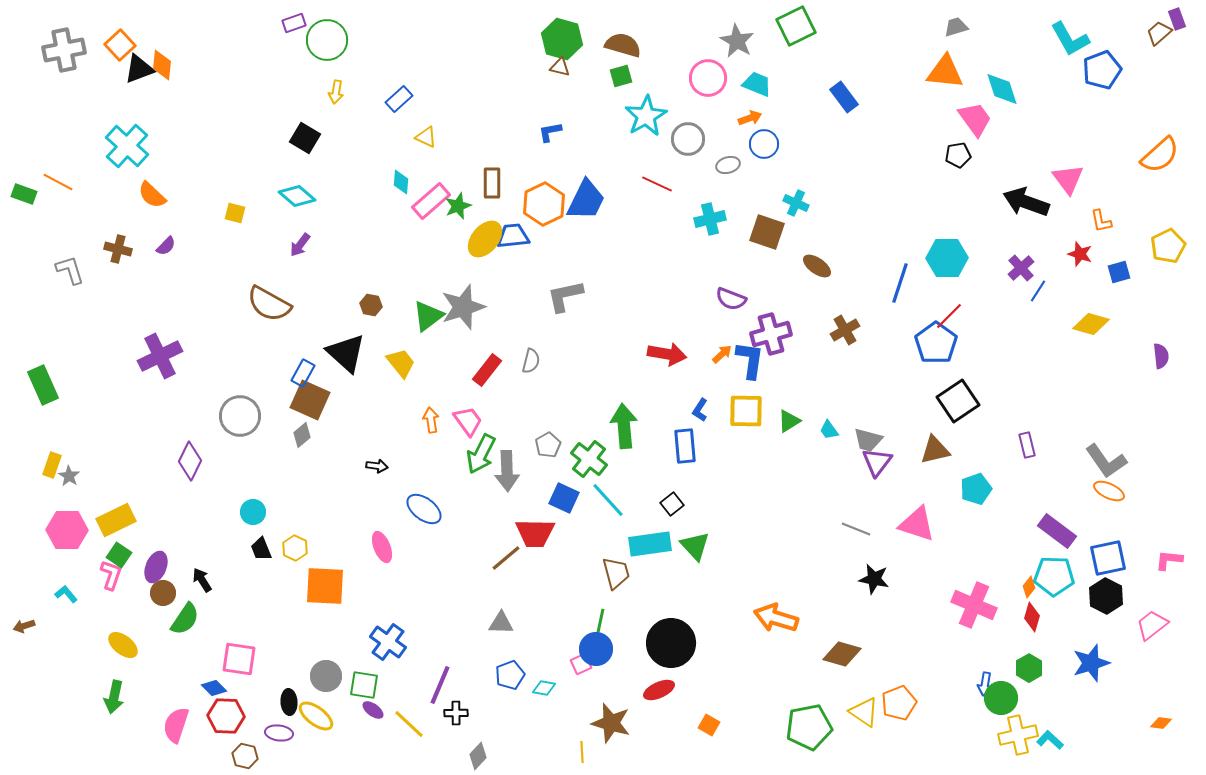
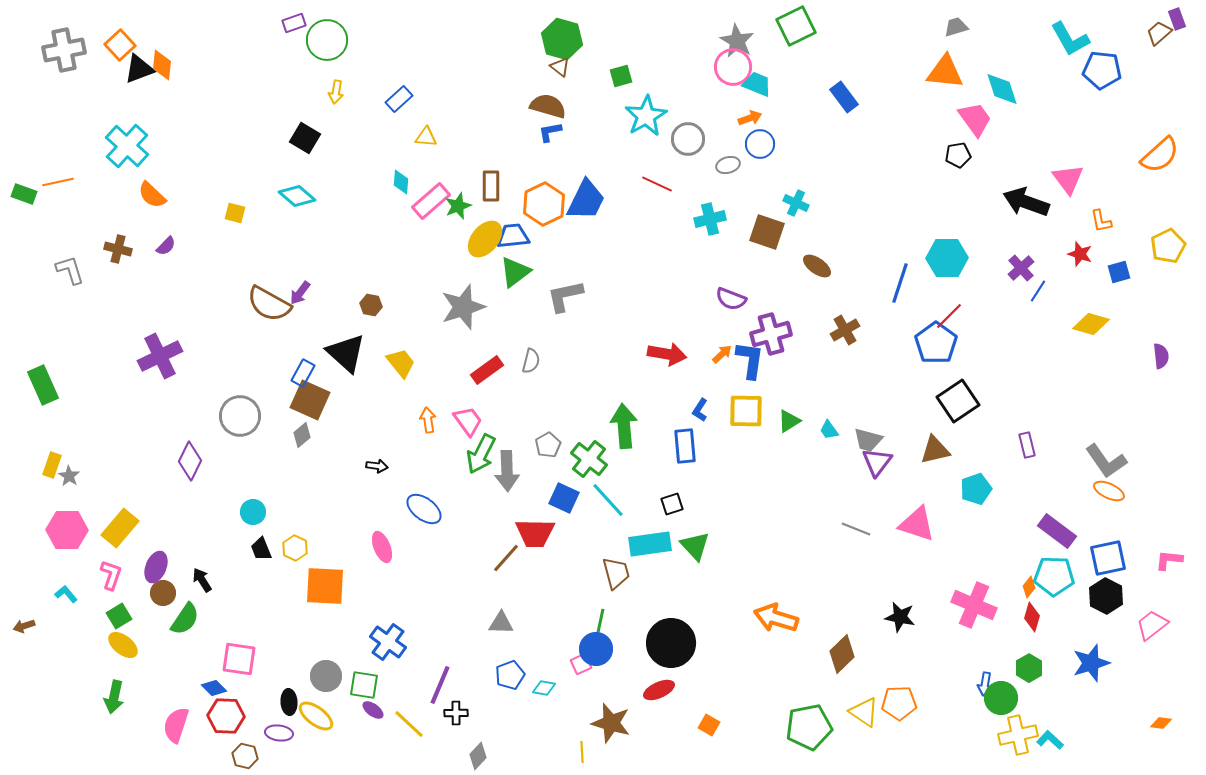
brown semicircle at (623, 45): moved 75 px left, 61 px down
brown triangle at (560, 67): rotated 25 degrees clockwise
blue pentagon at (1102, 70): rotated 27 degrees clockwise
pink circle at (708, 78): moved 25 px right, 11 px up
yellow triangle at (426, 137): rotated 20 degrees counterclockwise
blue circle at (764, 144): moved 4 px left
orange line at (58, 182): rotated 40 degrees counterclockwise
brown rectangle at (492, 183): moved 1 px left, 3 px down
purple arrow at (300, 245): moved 48 px down
green triangle at (428, 316): moved 87 px right, 44 px up
red rectangle at (487, 370): rotated 16 degrees clockwise
orange arrow at (431, 420): moved 3 px left
black square at (672, 504): rotated 20 degrees clockwise
yellow rectangle at (116, 520): moved 4 px right, 8 px down; rotated 24 degrees counterclockwise
green square at (119, 555): moved 61 px down; rotated 25 degrees clockwise
brown line at (506, 558): rotated 8 degrees counterclockwise
black star at (874, 579): moved 26 px right, 38 px down
brown diamond at (842, 654): rotated 60 degrees counterclockwise
orange pentagon at (899, 703): rotated 20 degrees clockwise
